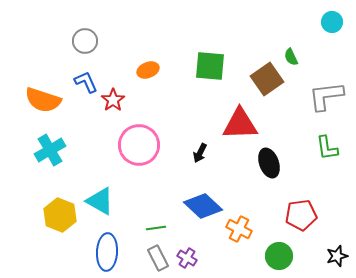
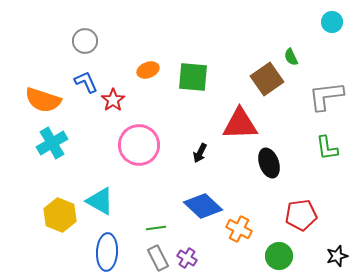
green square: moved 17 px left, 11 px down
cyan cross: moved 2 px right, 7 px up
